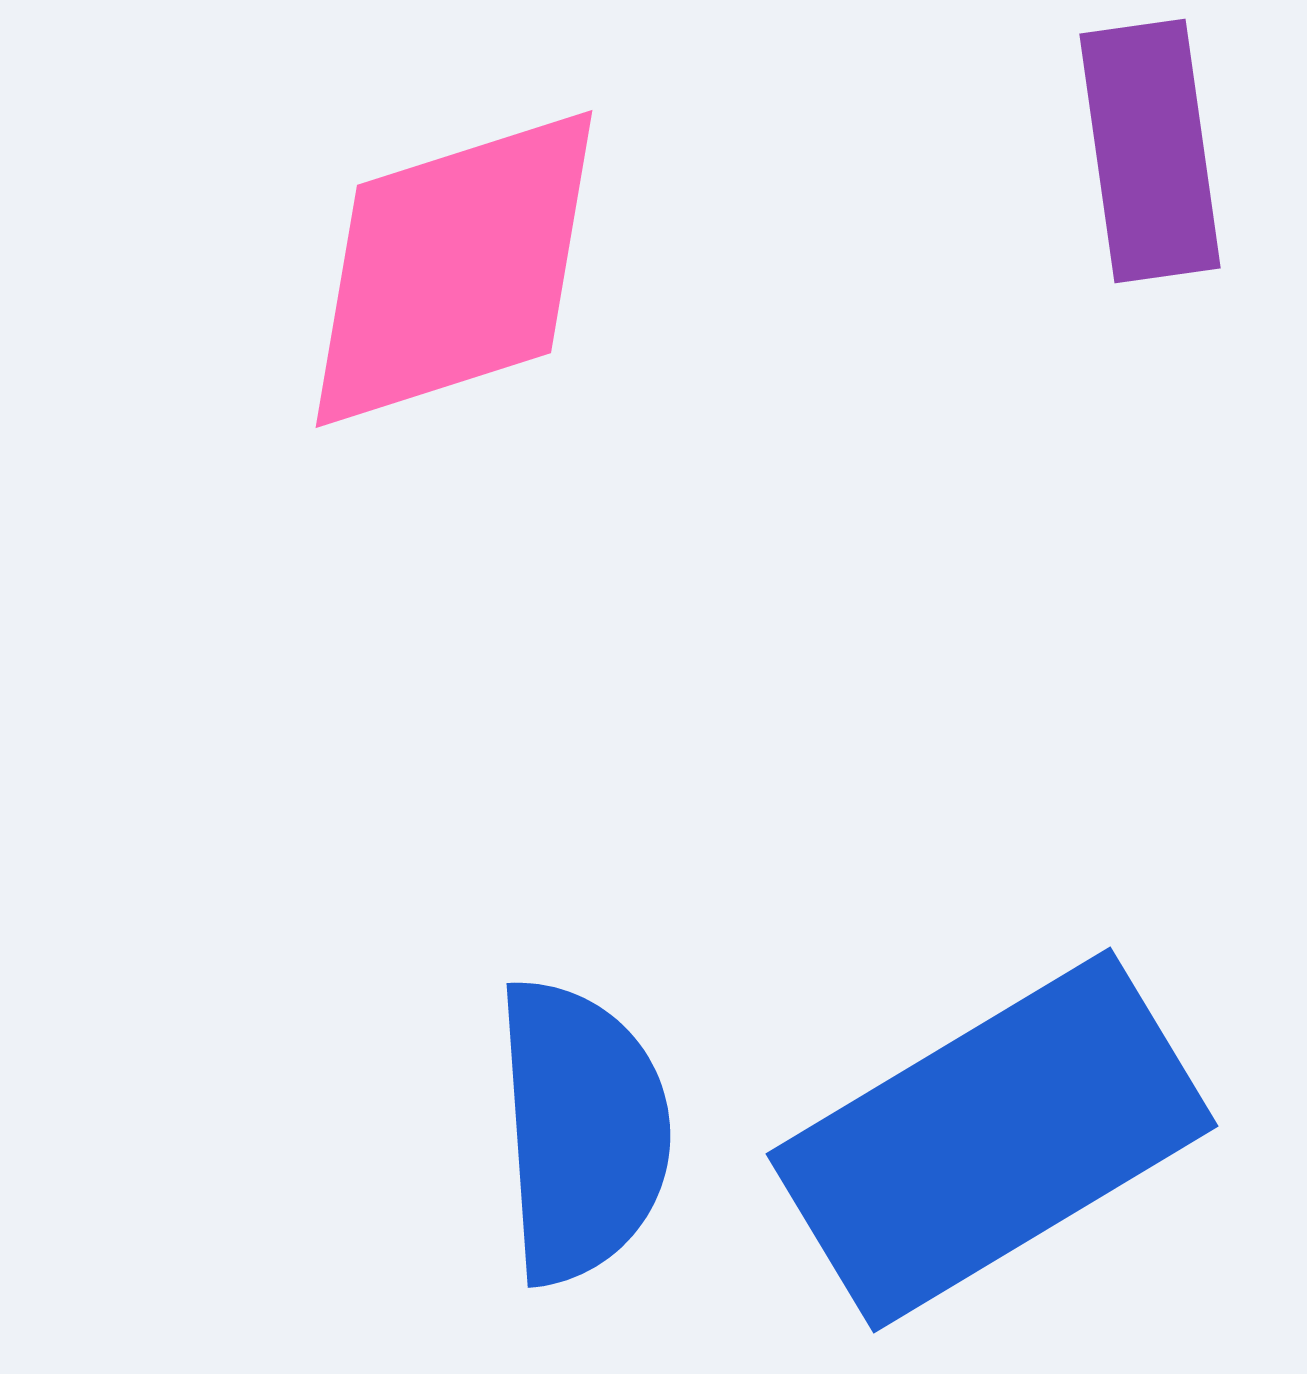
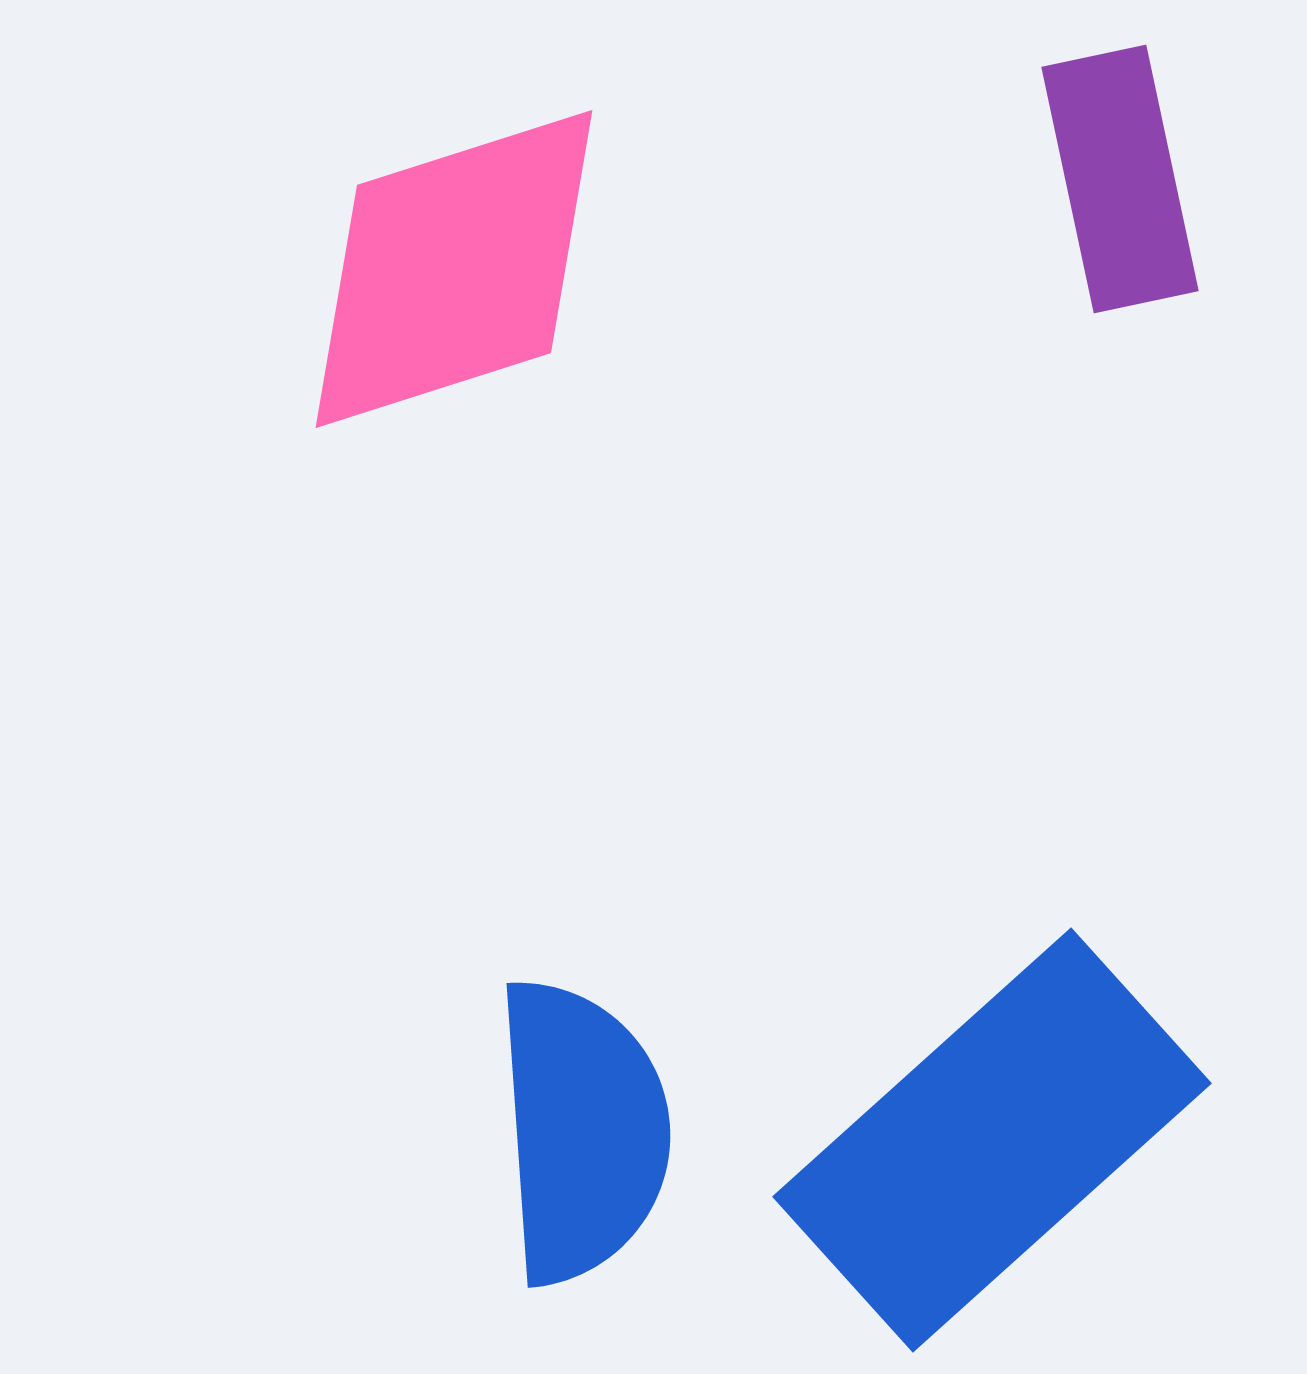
purple rectangle: moved 30 px left, 28 px down; rotated 4 degrees counterclockwise
blue rectangle: rotated 11 degrees counterclockwise
